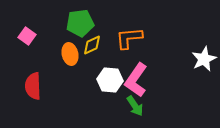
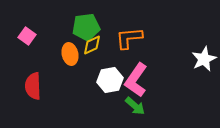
green pentagon: moved 6 px right, 4 px down
white hexagon: rotated 15 degrees counterclockwise
green arrow: rotated 15 degrees counterclockwise
